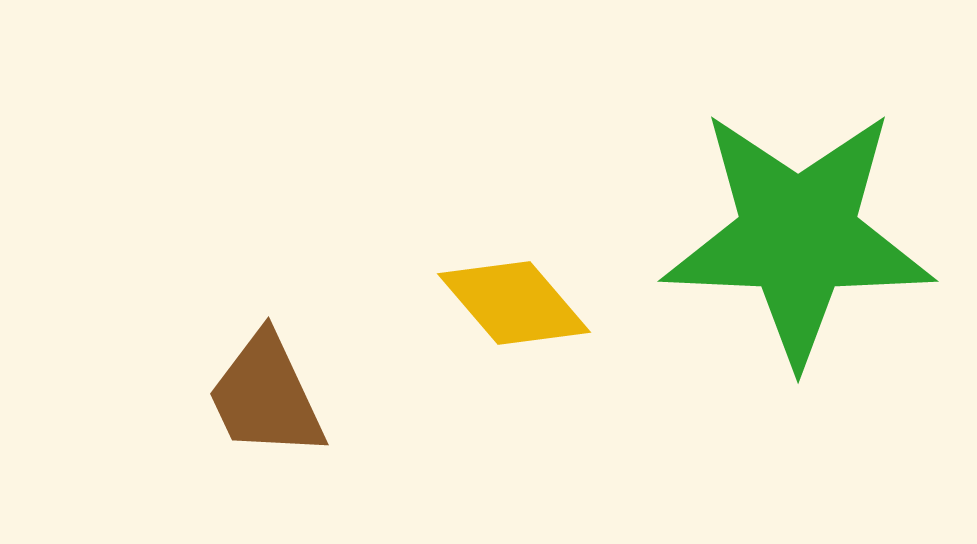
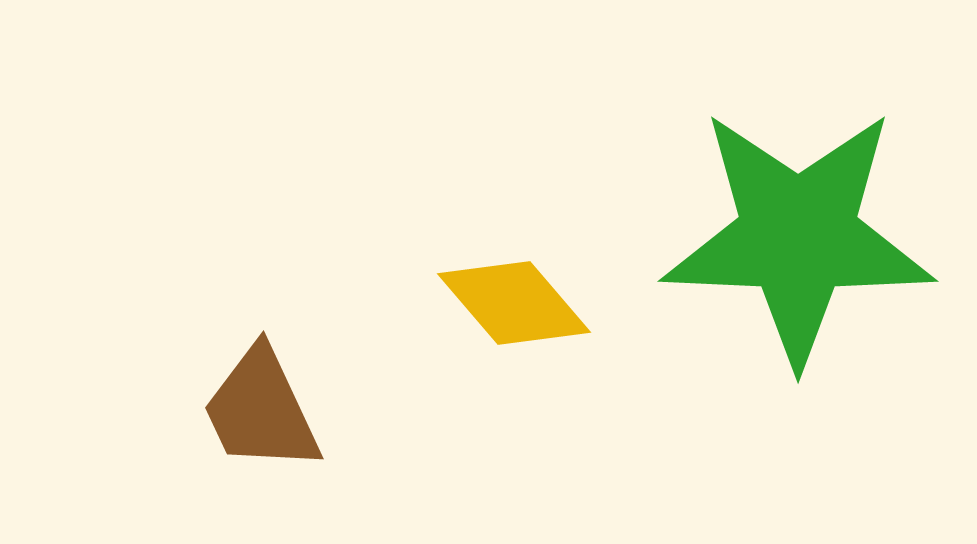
brown trapezoid: moved 5 px left, 14 px down
